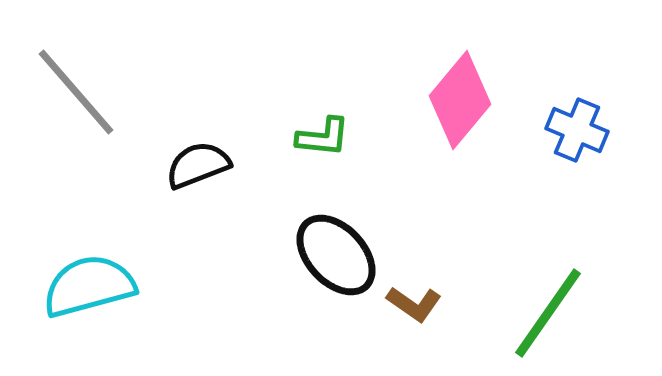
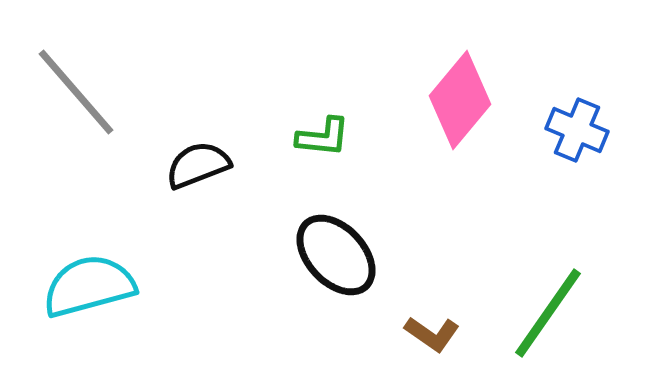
brown L-shape: moved 18 px right, 30 px down
